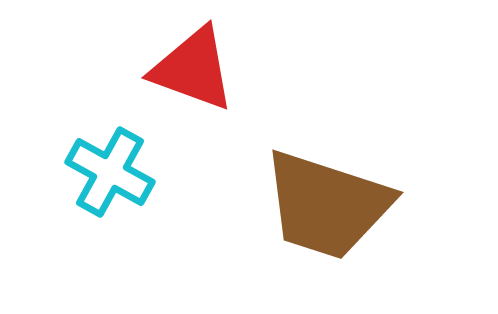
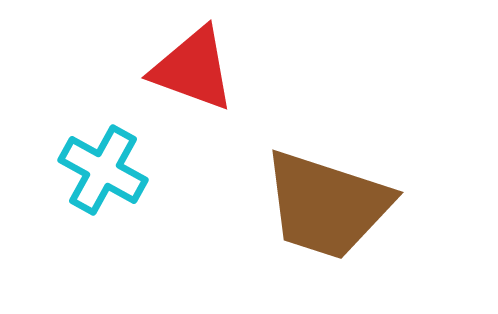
cyan cross: moved 7 px left, 2 px up
